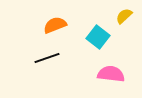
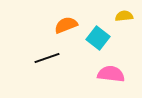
yellow semicircle: rotated 36 degrees clockwise
orange semicircle: moved 11 px right
cyan square: moved 1 px down
